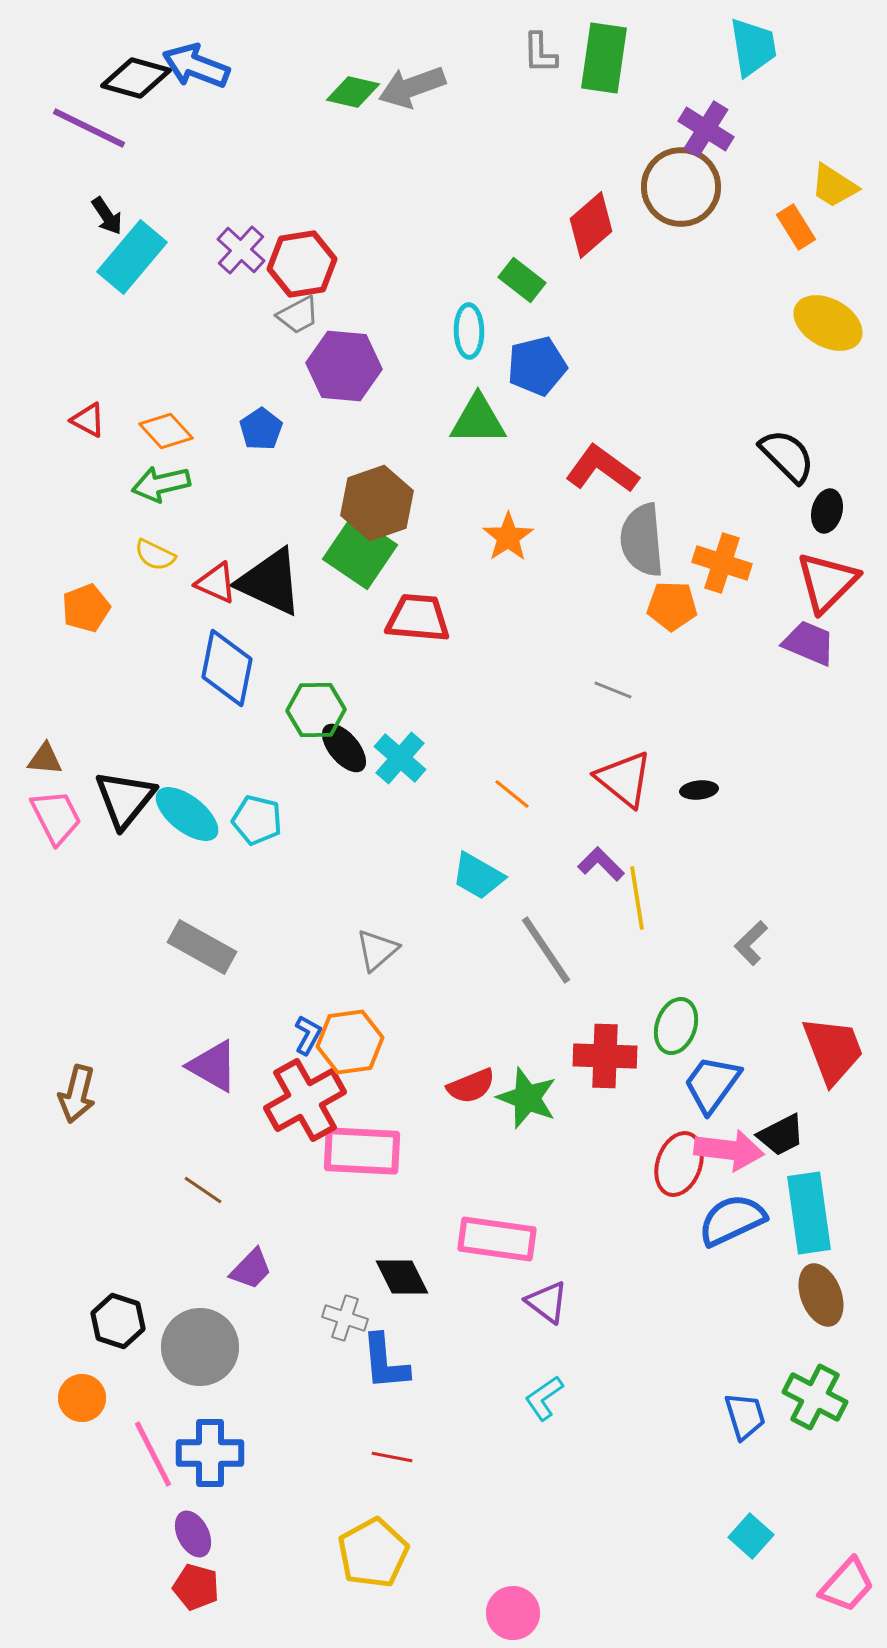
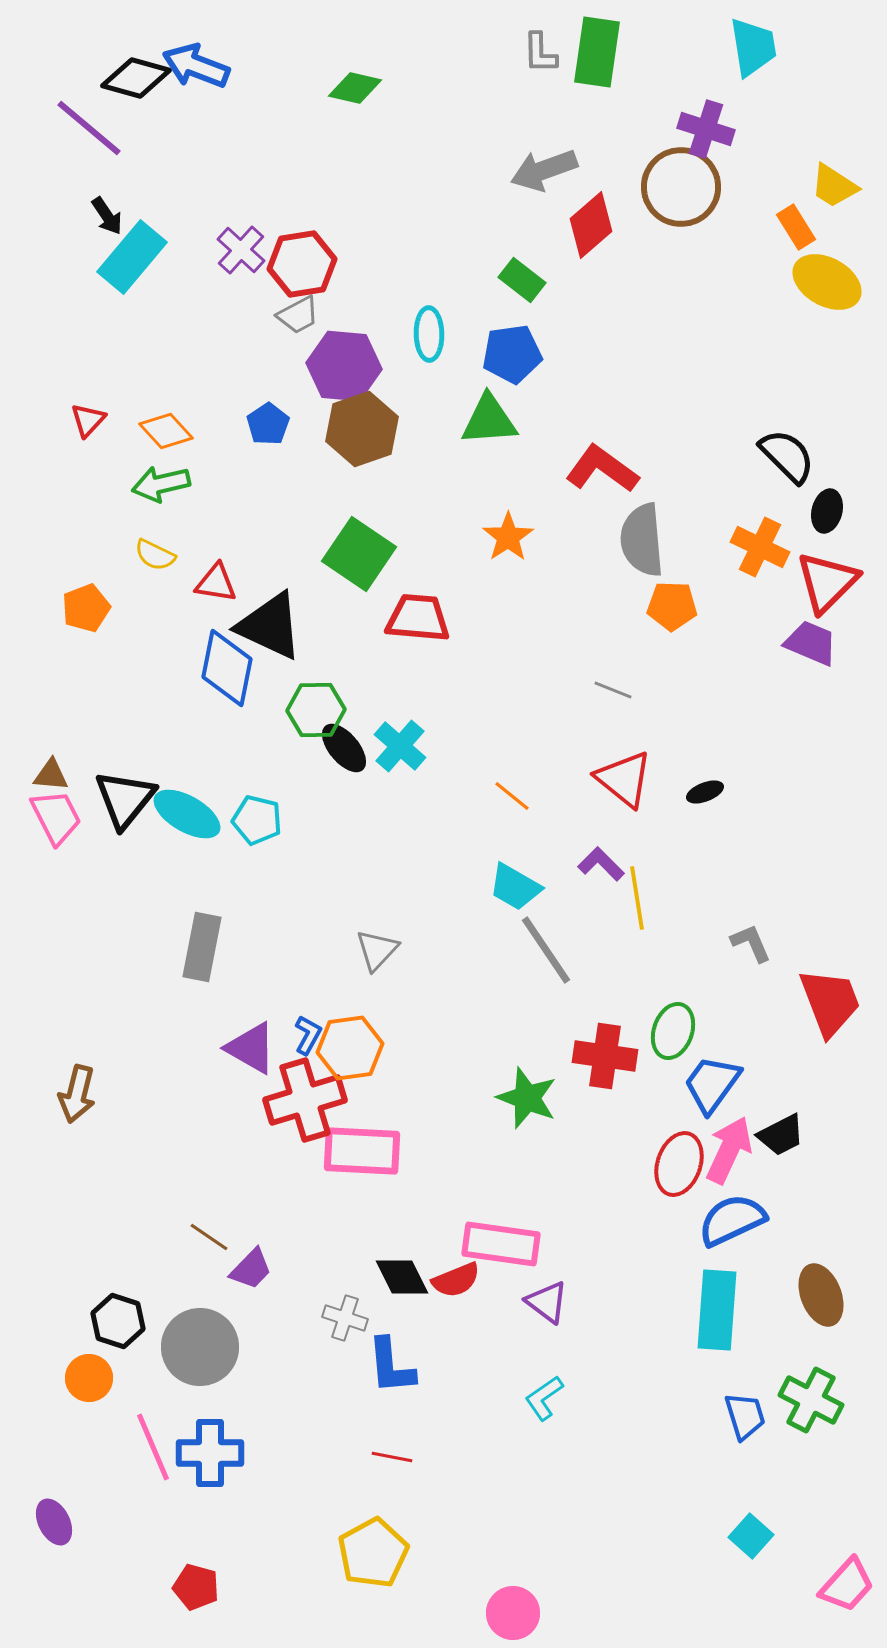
green rectangle at (604, 58): moved 7 px left, 6 px up
gray arrow at (412, 87): moved 132 px right, 83 px down
green diamond at (353, 92): moved 2 px right, 4 px up
purple line at (89, 128): rotated 14 degrees clockwise
purple cross at (706, 129): rotated 14 degrees counterclockwise
yellow ellipse at (828, 323): moved 1 px left, 41 px up
cyan ellipse at (469, 331): moved 40 px left, 3 px down
blue pentagon at (537, 366): moved 25 px left, 12 px up; rotated 6 degrees clockwise
red triangle at (88, 420): rotated 45 degrees clockwise
green triangle at (478, 420): moved 11 px right; rotated 4 degrees counterclockwise
blue pentagon at (261, 429): moved 7 px right, 5 px up
brown hexagon at (377, 503): moved 15 px left, 74 px up
green square at (360, 552): moved 1 px left, 2 px down
orange cross at (722, 563): moved 38 px right, 16 px up; rotated 8 degrees clockwise
black triangle at (270, 582): moved 44 px down
red triangle at (216, 583): rotated 15 degrees counterclockwise
purple trapezoid at (809, 643): moved 2 px right
cyan cross at (400, 758): moved 12 px up
brown triangle at (45, 759): moved 6 px right, 16 px down
black ellipse at (699, 790): moved 6 px right, 2 px down; rotated 15 degrees counterclockwise
orange line at (512, 794): moved 2 px down
cyan ellipse at (187, 814): rotated 8 degrees counterclockwise
cyan trapezoid at (478, 876): moved 37 px right, 11 px down
gray L-shape at (751, 943): rotated 111 degrees clockwise
gray rectangle at (202, 947): rotated 72 degrees clockwise
gray triangle at (377, 950): rotated 6 degrees counterclockwise
green ellipse at (676, 1026): moved 3 px left, 5 px down
orange hexagon at (350, 1042): moved 6 px down
red trapezoid at (833, 1050): moved 3 px left, 48 px up
red cross at (605, 1056): rotated 6 degrees clockwise
purple triangle at (213, 1066): moved 38 px right, 18 px up
red semicircle at (471, 1086): moved 15 px left, 194 px down
red cross at (305, 1100): rotated 12 degrees clockwise
pink arrow at (729, 1150): rotated 72 degrees counterclockwise
brown line at (203, 1190): moved 6 px right, 47 px down
cyan rectangle at (809, 1213): moved 92 px left, 97 px down; rotated 12 degrees clockwise
pink rectangle at (497, 1239): moved 4 px right, 5 px down
blue L-shape at (385, 1362): moved 6 px right, 4 px down
green cross at (815, 1397): moved 4 px left, 3 px down
orange circle at (82, 1398): moved 7 px right, 20 px up
pink line at (153, 1454): moved 7 px up; rotated 4 degrees clockwise
purple ellipse at (193, 1534): moved 139 px left, 12 px up
